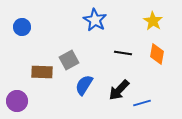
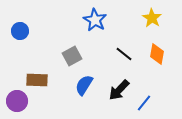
yellow star: moved 1 px left, 3 px up
blue circle: moved 2 px left, 4 px down
black line: moved 1 px right, 1 px down; rotated 30 degrees clockwise
gray square: moved 3 px right, 4 px up
brown rectangle: moved 5 px left, 8 px down
blue line: moved 2 px right; rotated 36 degrees counterclockwise
